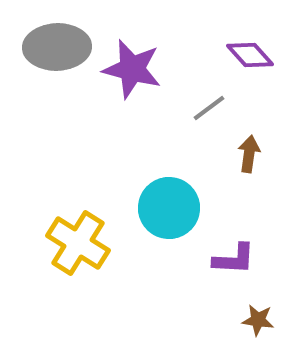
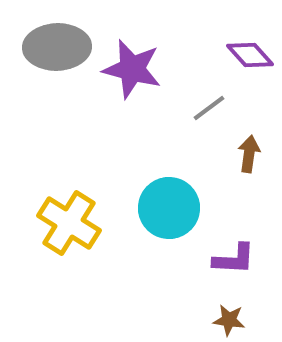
yellow cross: moved 9 px left, 20 px up
brown star: moved 29 px left
